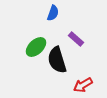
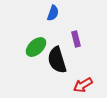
purple rectangle: rotated 35 degrees clockwise
